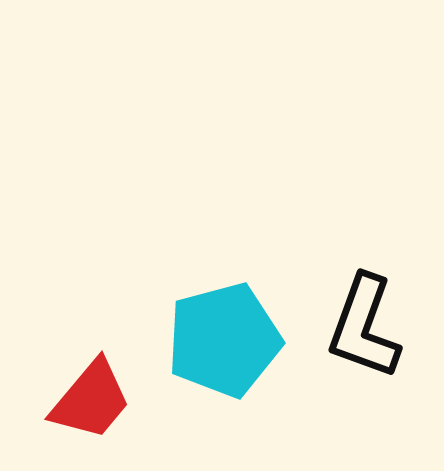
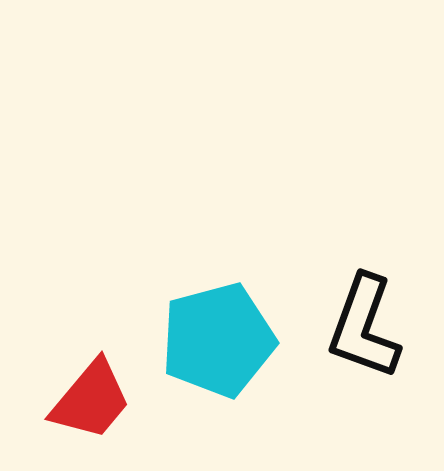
cyan pentagon: moved 6 px left
